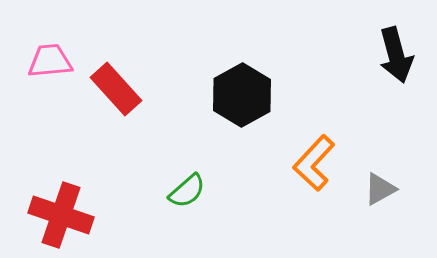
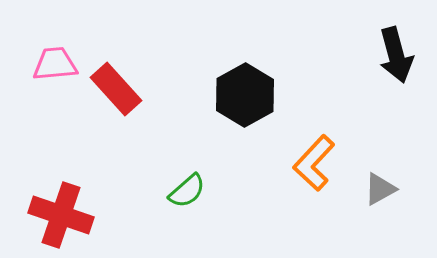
pink trapezoid: moved 5 px right, 3 px down
black hexagon: moved 3 px right
